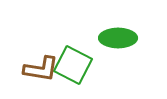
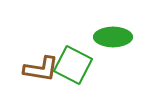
green ellipse: moved 5 px left, 1 px up
